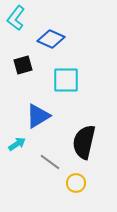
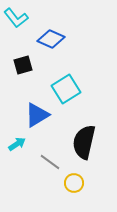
cyan L-shape: rotated 75 degrees counterclockwise
cyan square: moved 9 px down; rotated 32 degrees counterclockwise
blue triangle: moved 1 px left, 1 px up
yellow circle: moved 2 px left
